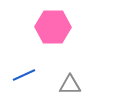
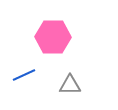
pink hexagon: moved 10 px down
